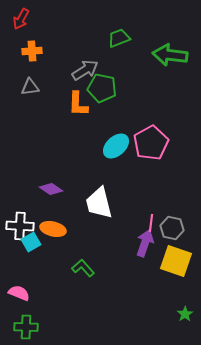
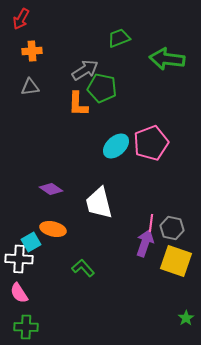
green arrow: moved 3 px left, 4 px down
pink pentagon: rotated 8 degrees clockwise
white cross: moved 1 px left, 33 px down
pink semicircle: rotated 145 degrees counterclockwise
green star: moved 1 px right, 4 px down
